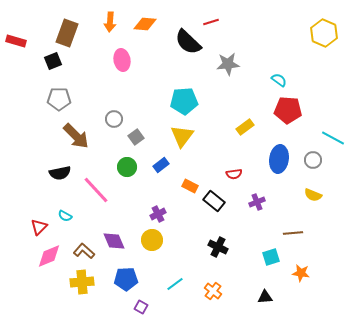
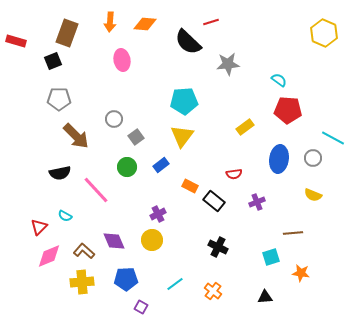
gray circle at (313, 160): moved 2 px up
